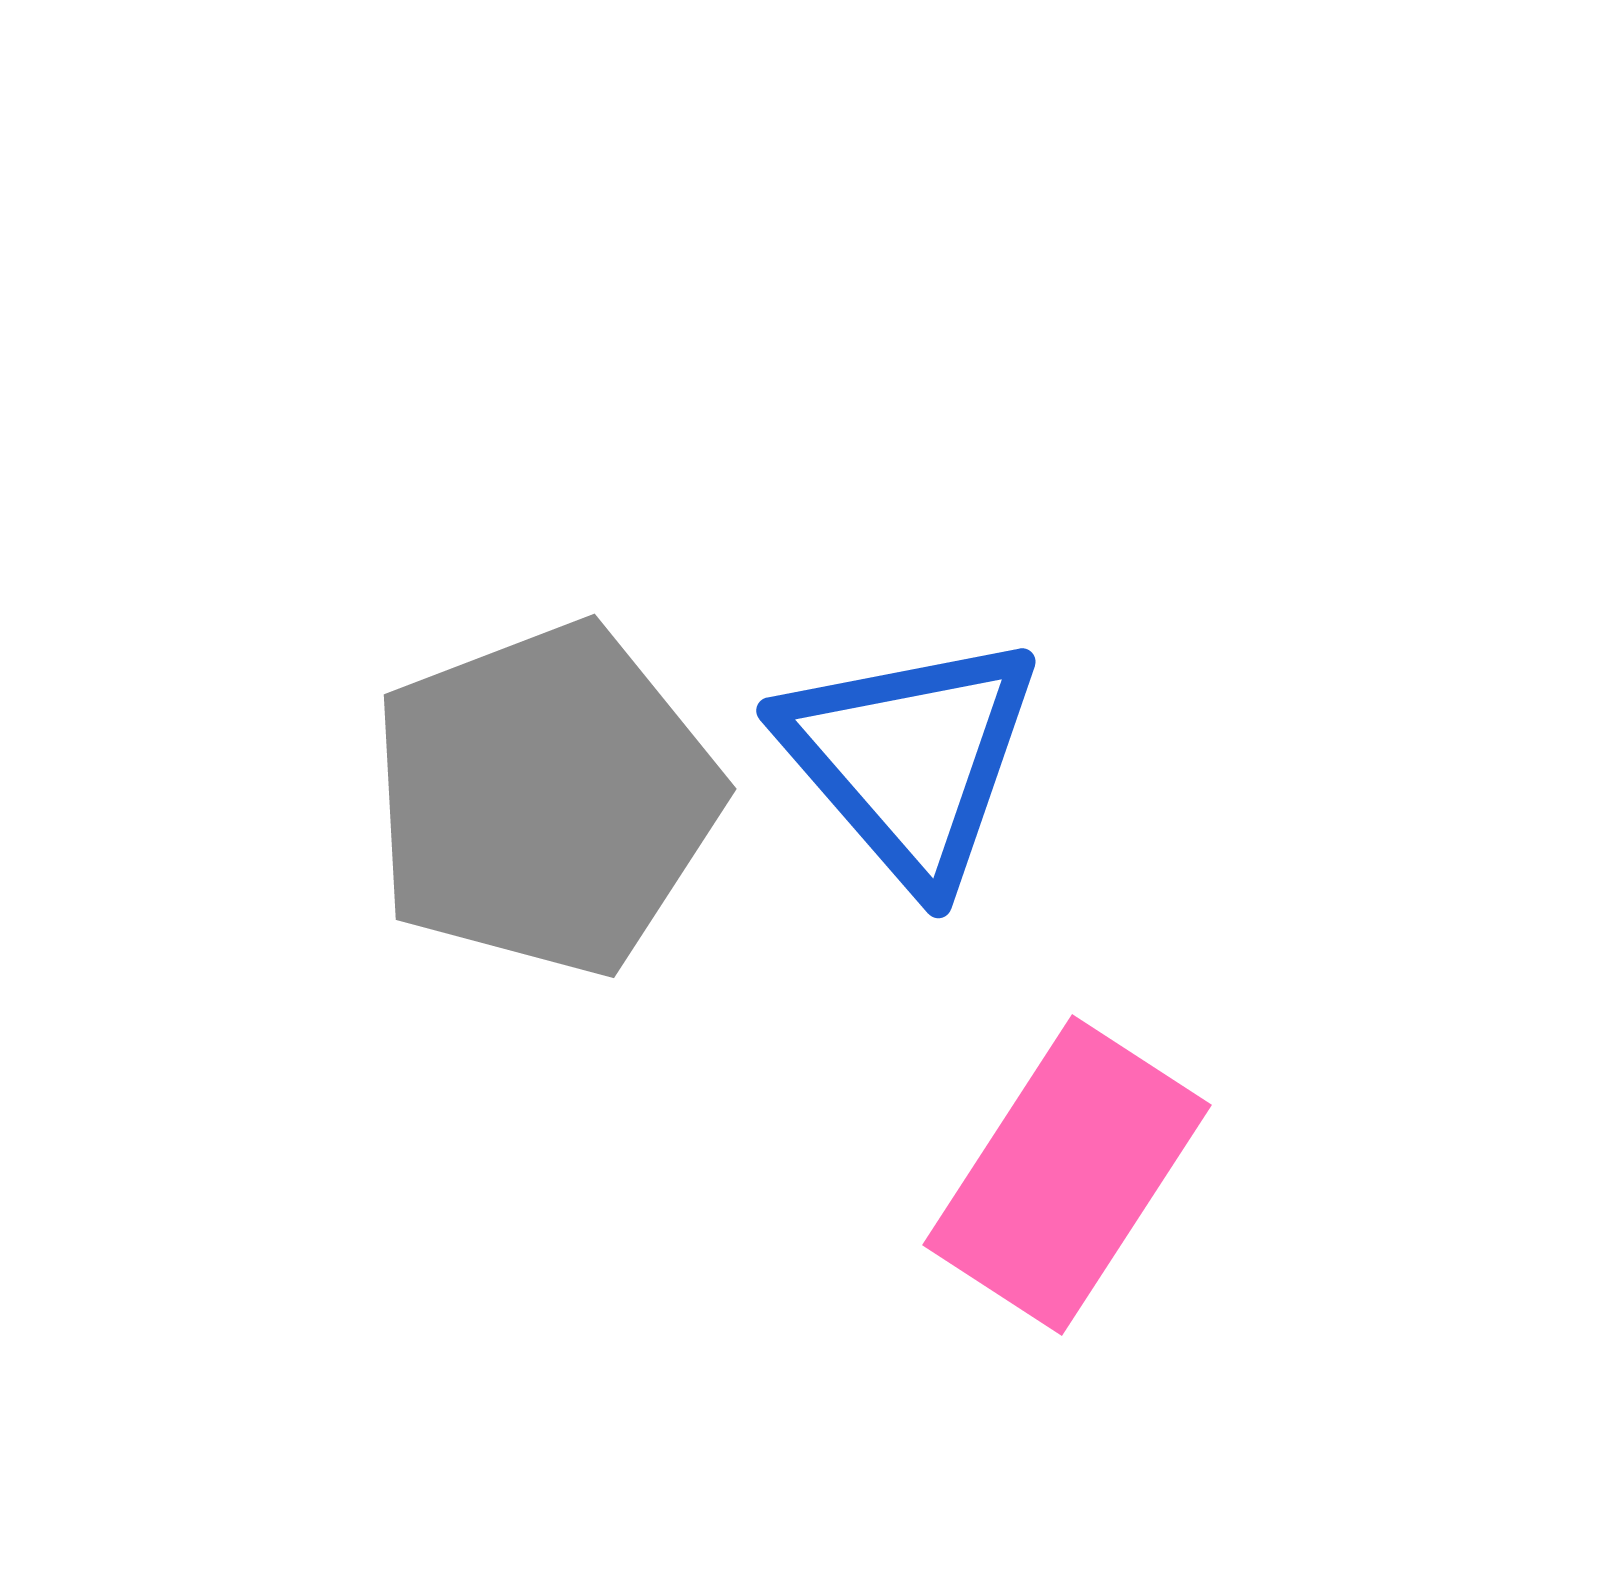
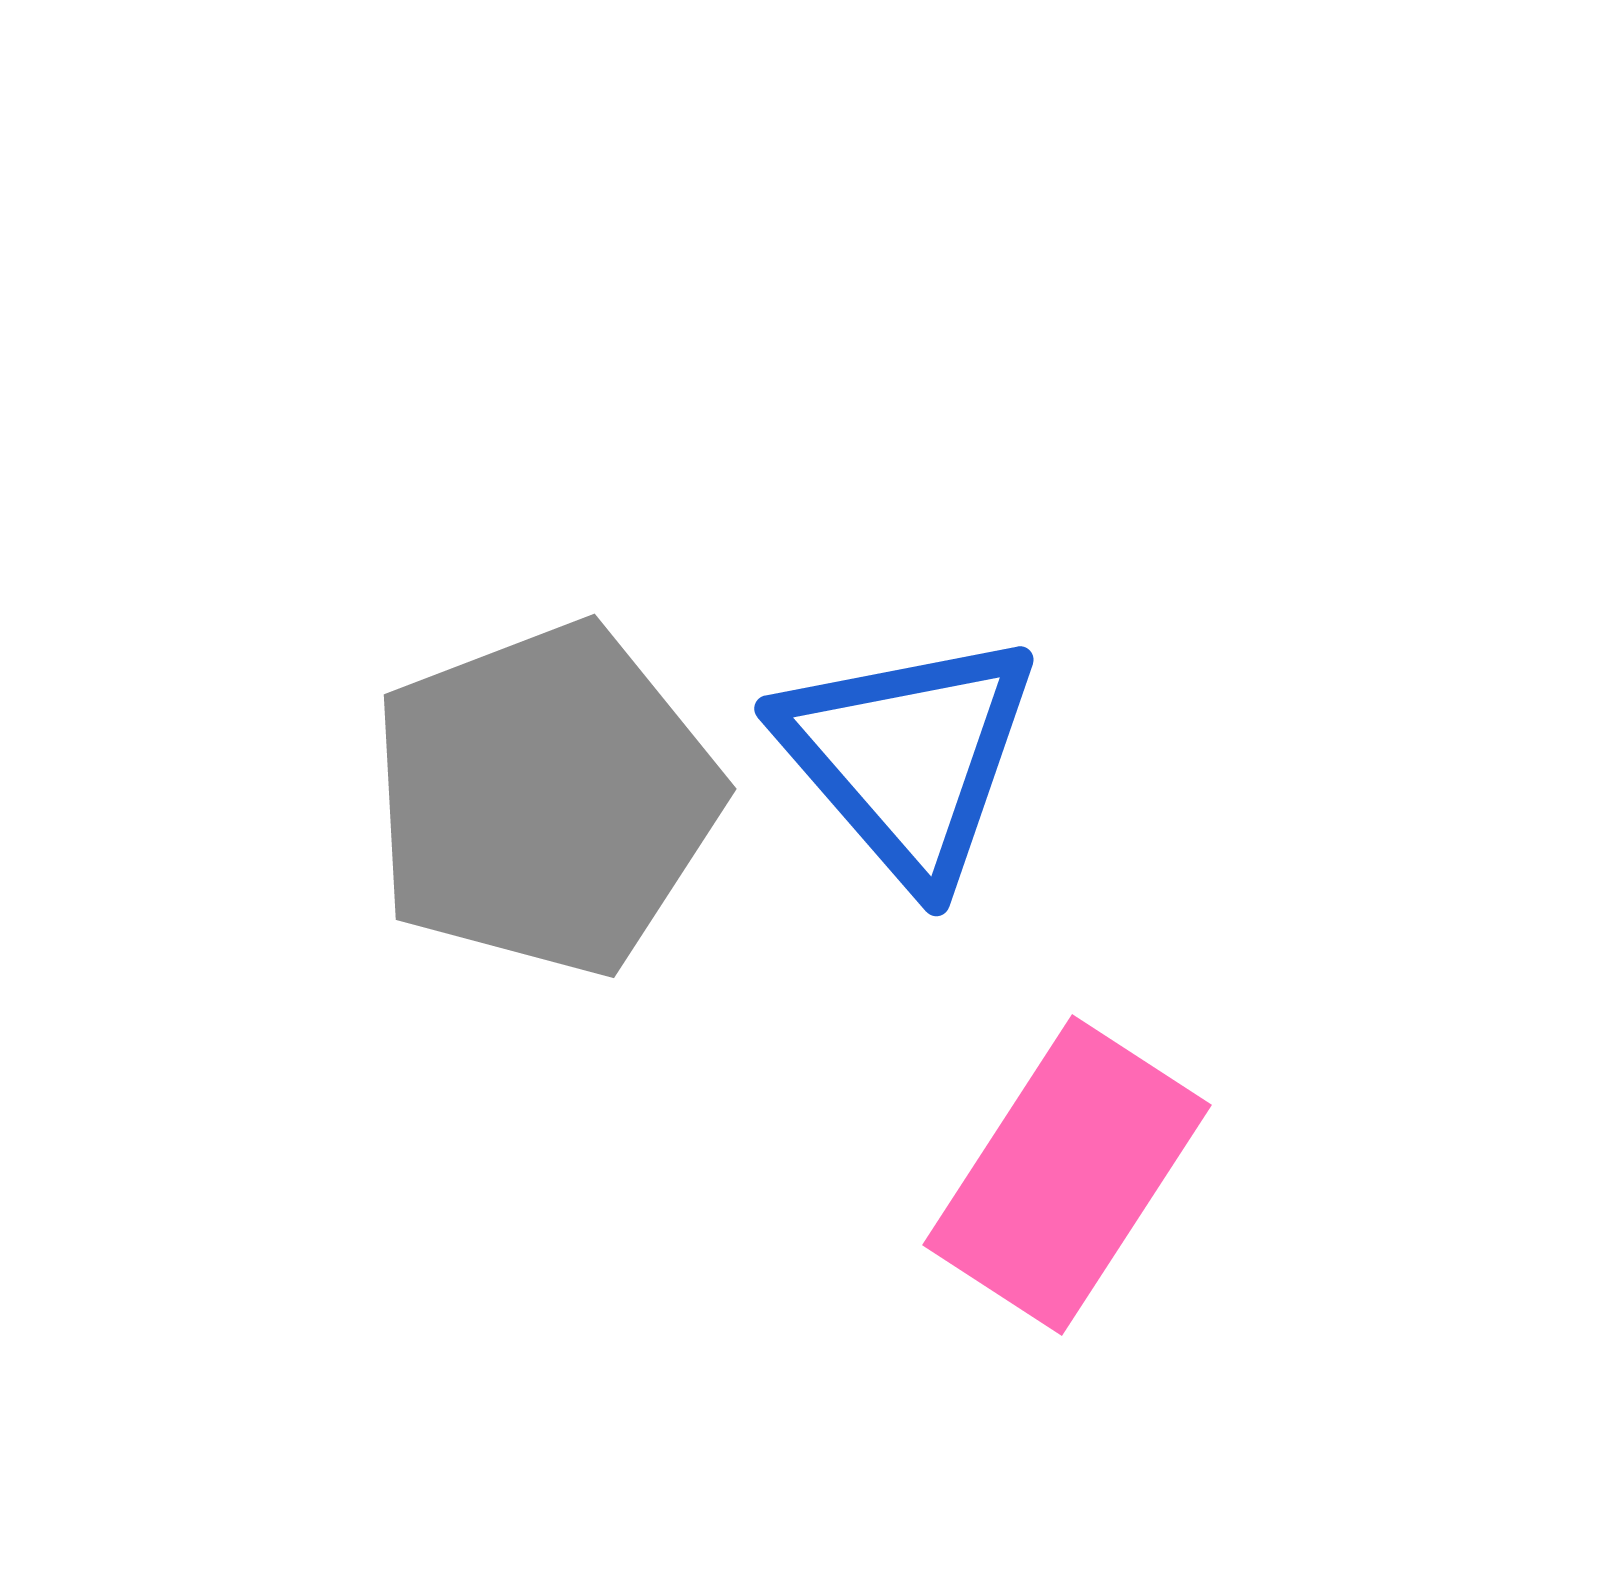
blue triangle: moved 2 px left, 2 px up
